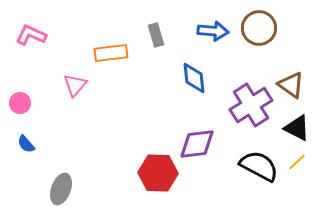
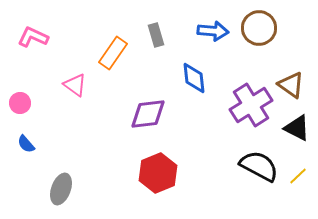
pink L-shape: moved 2 px right, 2 px down
orange rectangle: moved 2 px right; rotated 48 degrees counterclockwise
pink triangle: rotated 35 degrees counterclockwise
purple diamond: moved 49 px left, 30 px up
yellow line: moved 1 px right, 14 px down
red hexagon: rotated 24 degrees counterclockwise
